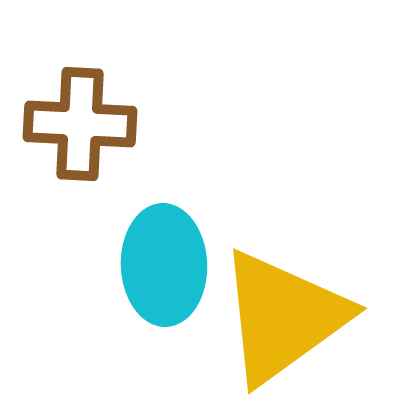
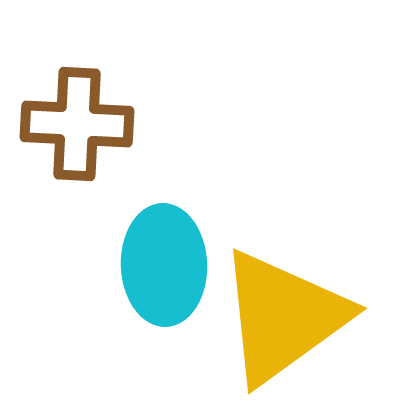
brown cross: moved 3 px left
